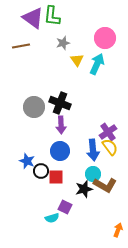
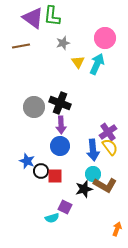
yellow triangle: moved 1 px right, 2 px down
blue circle: moved 5 px up
red square: moved 1 px left, 1 px up
orange arrow: moved 1 px left, 1 px up
